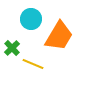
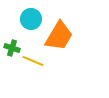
green cross: rotated 28 degrees counterclockwise
yellow line: moved 3 px up
